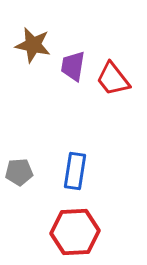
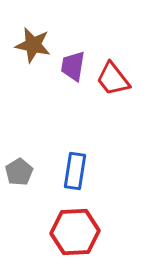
gray pentagon: rotated 28 degrees counterclockwise
